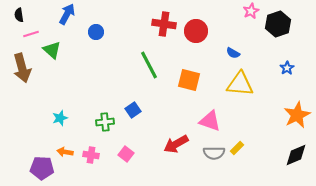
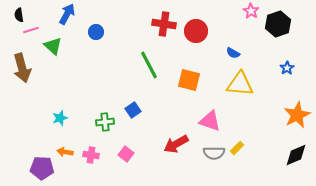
pink star: rotated 14 degrees counterclockwise
pink line: moved 4 px up
green triangle: moved 1 px right, 4 px up
